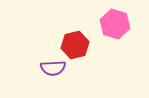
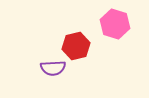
red hexagon: moved 1 px right, 1 px down
